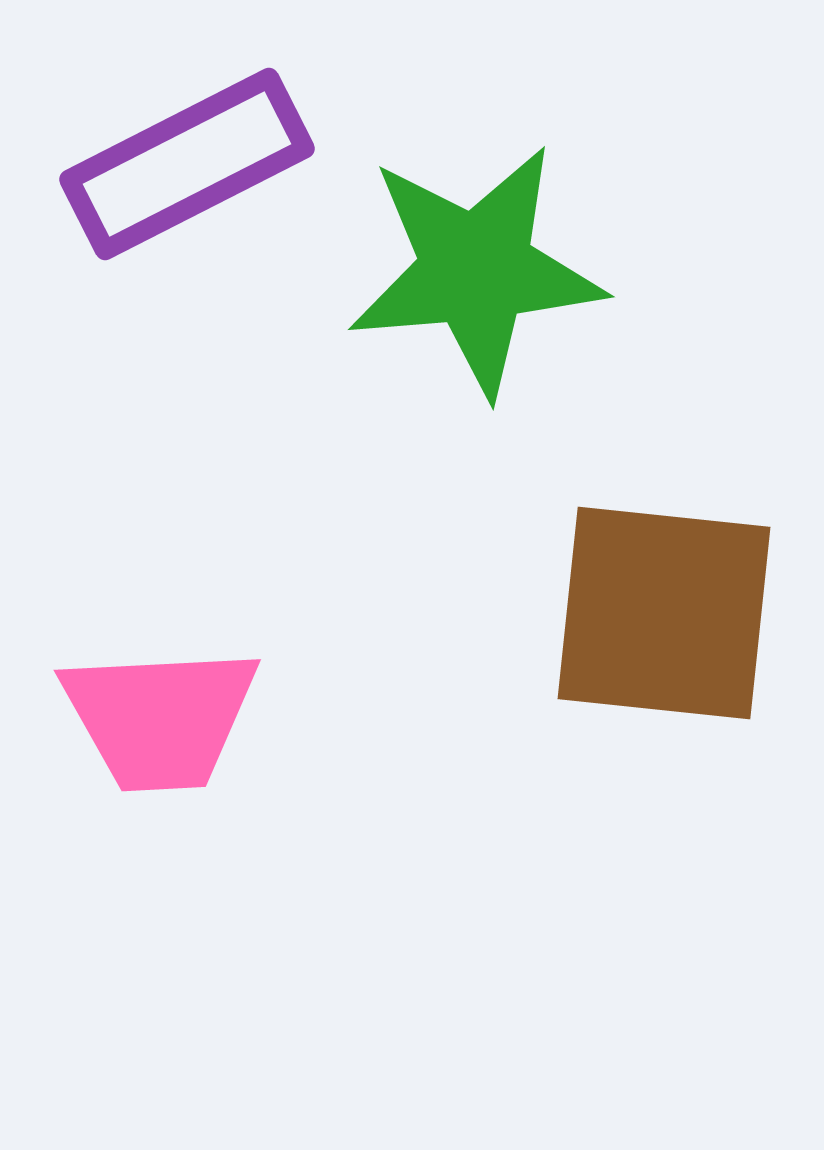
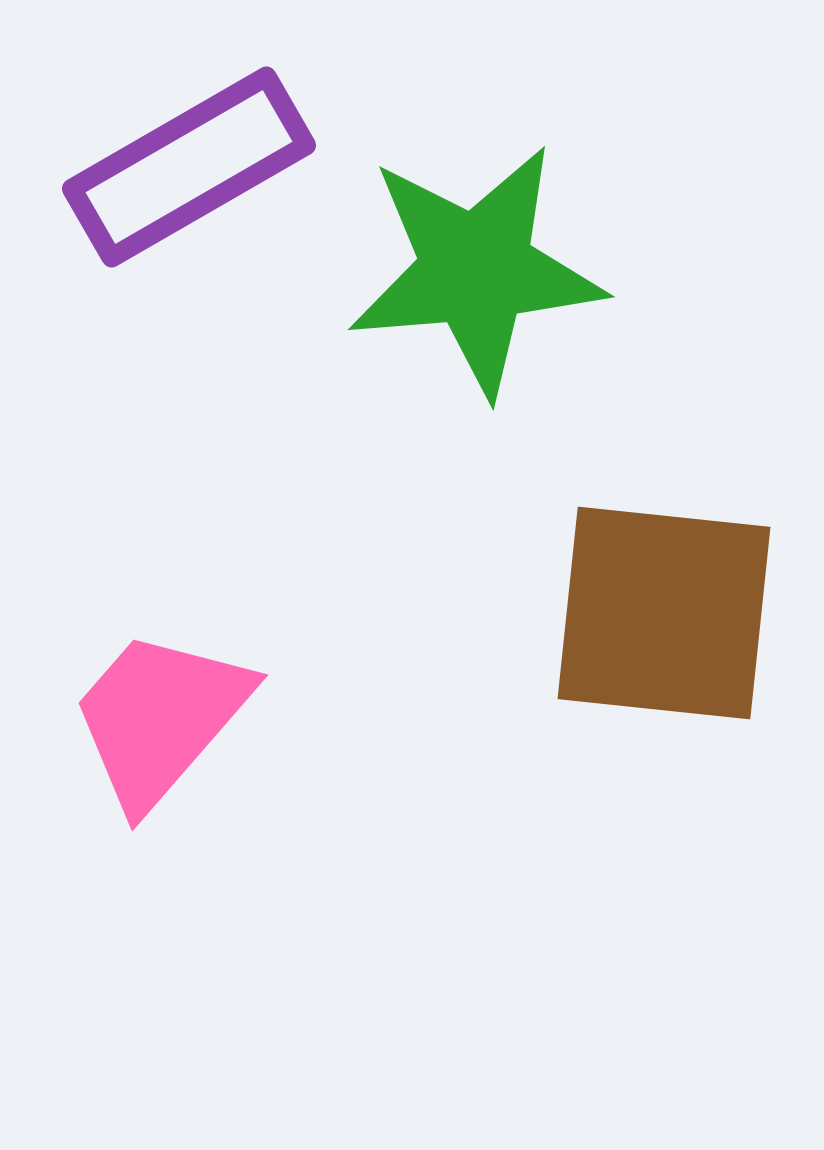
purple rectangle: moved 2 px right, 3 px down; rotated 3 degrees counterclockwise
pink trapezoid: rotated 134 degrees clockwise
